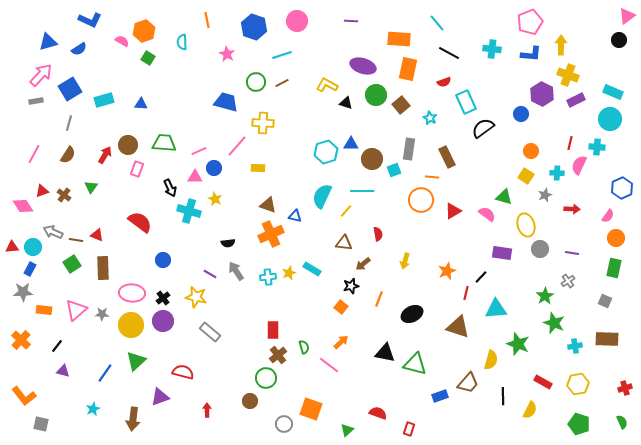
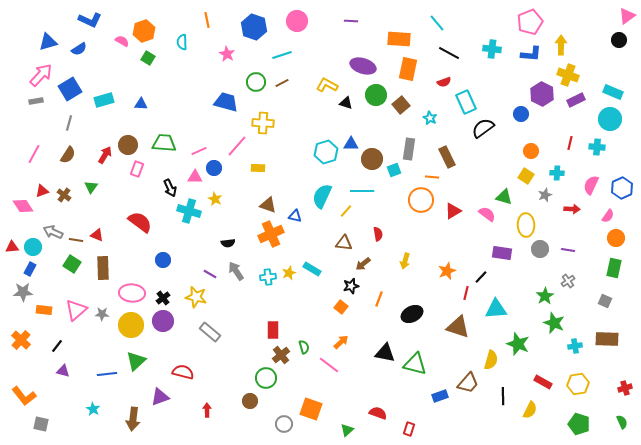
pink semicircle at (579, 165): moved 12 px right, 20 px down
yellow ellipse at (526, 225): rotated 15 degrees clockwise
purple line at (572, 253): moved 4 px left, 3 px up
green square at (72, 264): rotated 24 degrees counterclockwise
brown cross at (278, 355): moved 3 px right
blue line at (105, 373): moved 2 px right, 1 px down; rotated 48 degrees clockwise
cyan star at (93, 409): rotated 16 degrees counterclockwise
